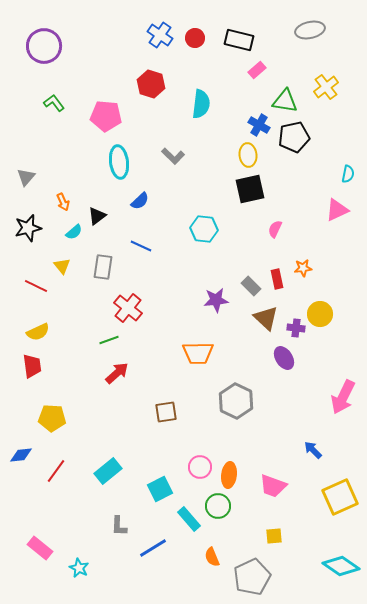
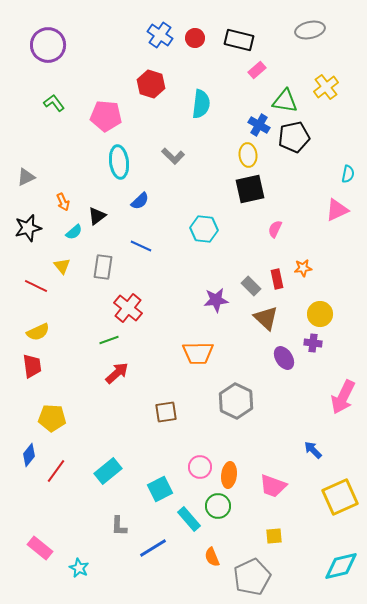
purple circle at (44, 46): moved 4 px right, 1 px up
gray triangle at (26, 177): rotated 24 degrees clockwise
purple cross at (296, 328): moved 17 px right, 15 px down
blue diamond at (21, 455): moved 8 px right; rotated 45 degrees counterclockwise
cyan diamond at (341, 566): rotated 48 degrees counterclockwise
